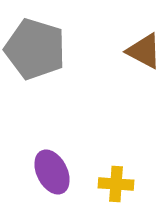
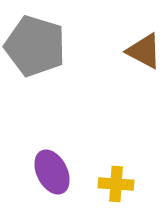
gray pentagon: moved 3 px up
